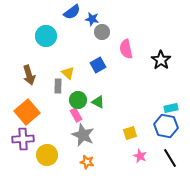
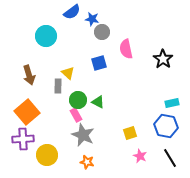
black star: moved 2 px right, 1 px up
blue square: moved 1 px right, 2 px up; rotated 14 degrees clockwise
cyan rectangle: moved 1 px right, 5 px up
